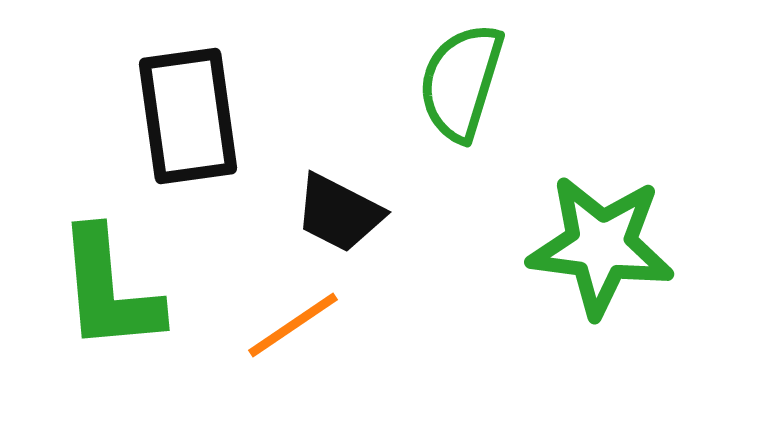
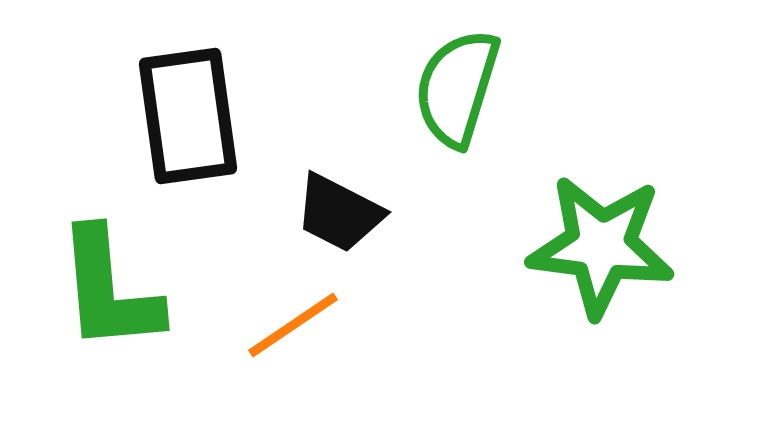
green semicircle: moved 4 px left, 6 px down
